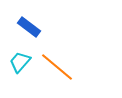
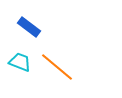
cyan trapezoid: rotated 70 degrees clockwise
